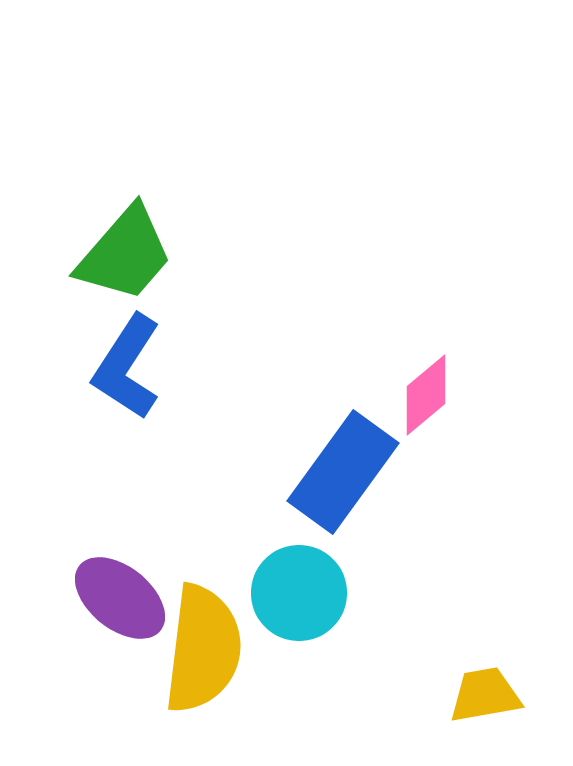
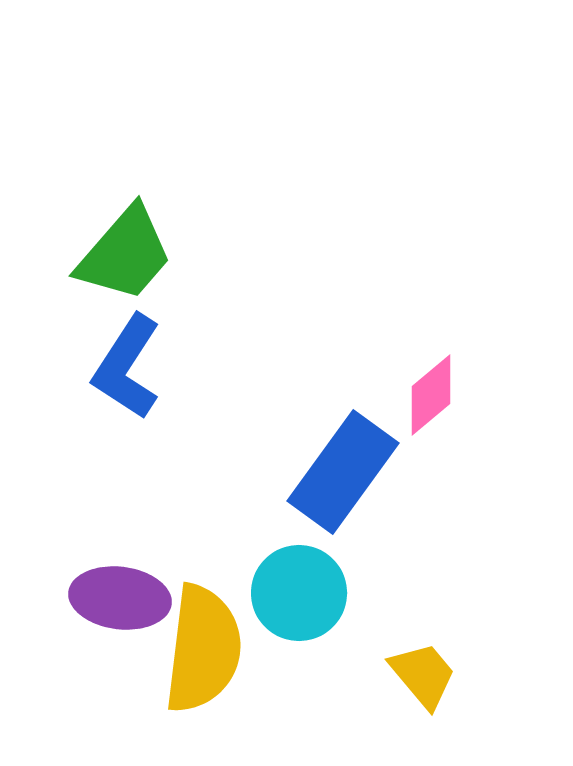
pink diamond: moved 5 px right
purple ellipse: rotated 32 degrees counterclockwise
yellow trapezoid: moved 62 px left, 20 px up; rotated 60 degrees clockwise
